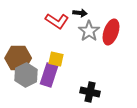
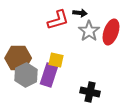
red L-shape: moved 1 px right, 1 px up; rotated 50 degrees counterclockwise
yellow square: moved 1 px down
